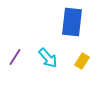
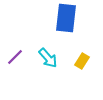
blue rectangle: moved 6 px left, 4 px up
purple line: rotated 12 degrees clockwise
